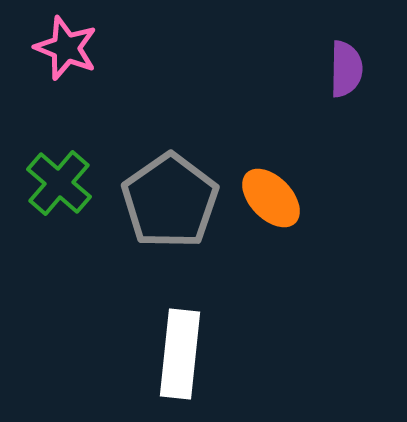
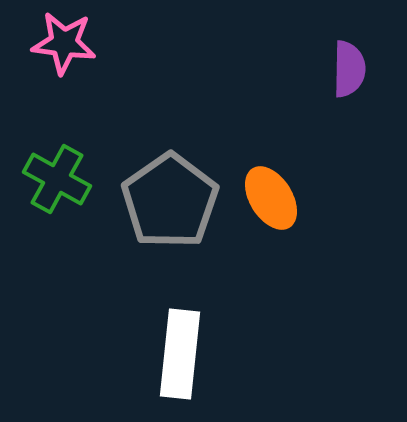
pink star: moved 2 px left, 5 px up; rotated 14 degrees counterclockwise
purple semicircle: moved 3 px right
green cross: moved 2 px left, 4 px up; rotated 12 degrees counterclockwise
orange ellipse: rotated 12 degrees clockwise
